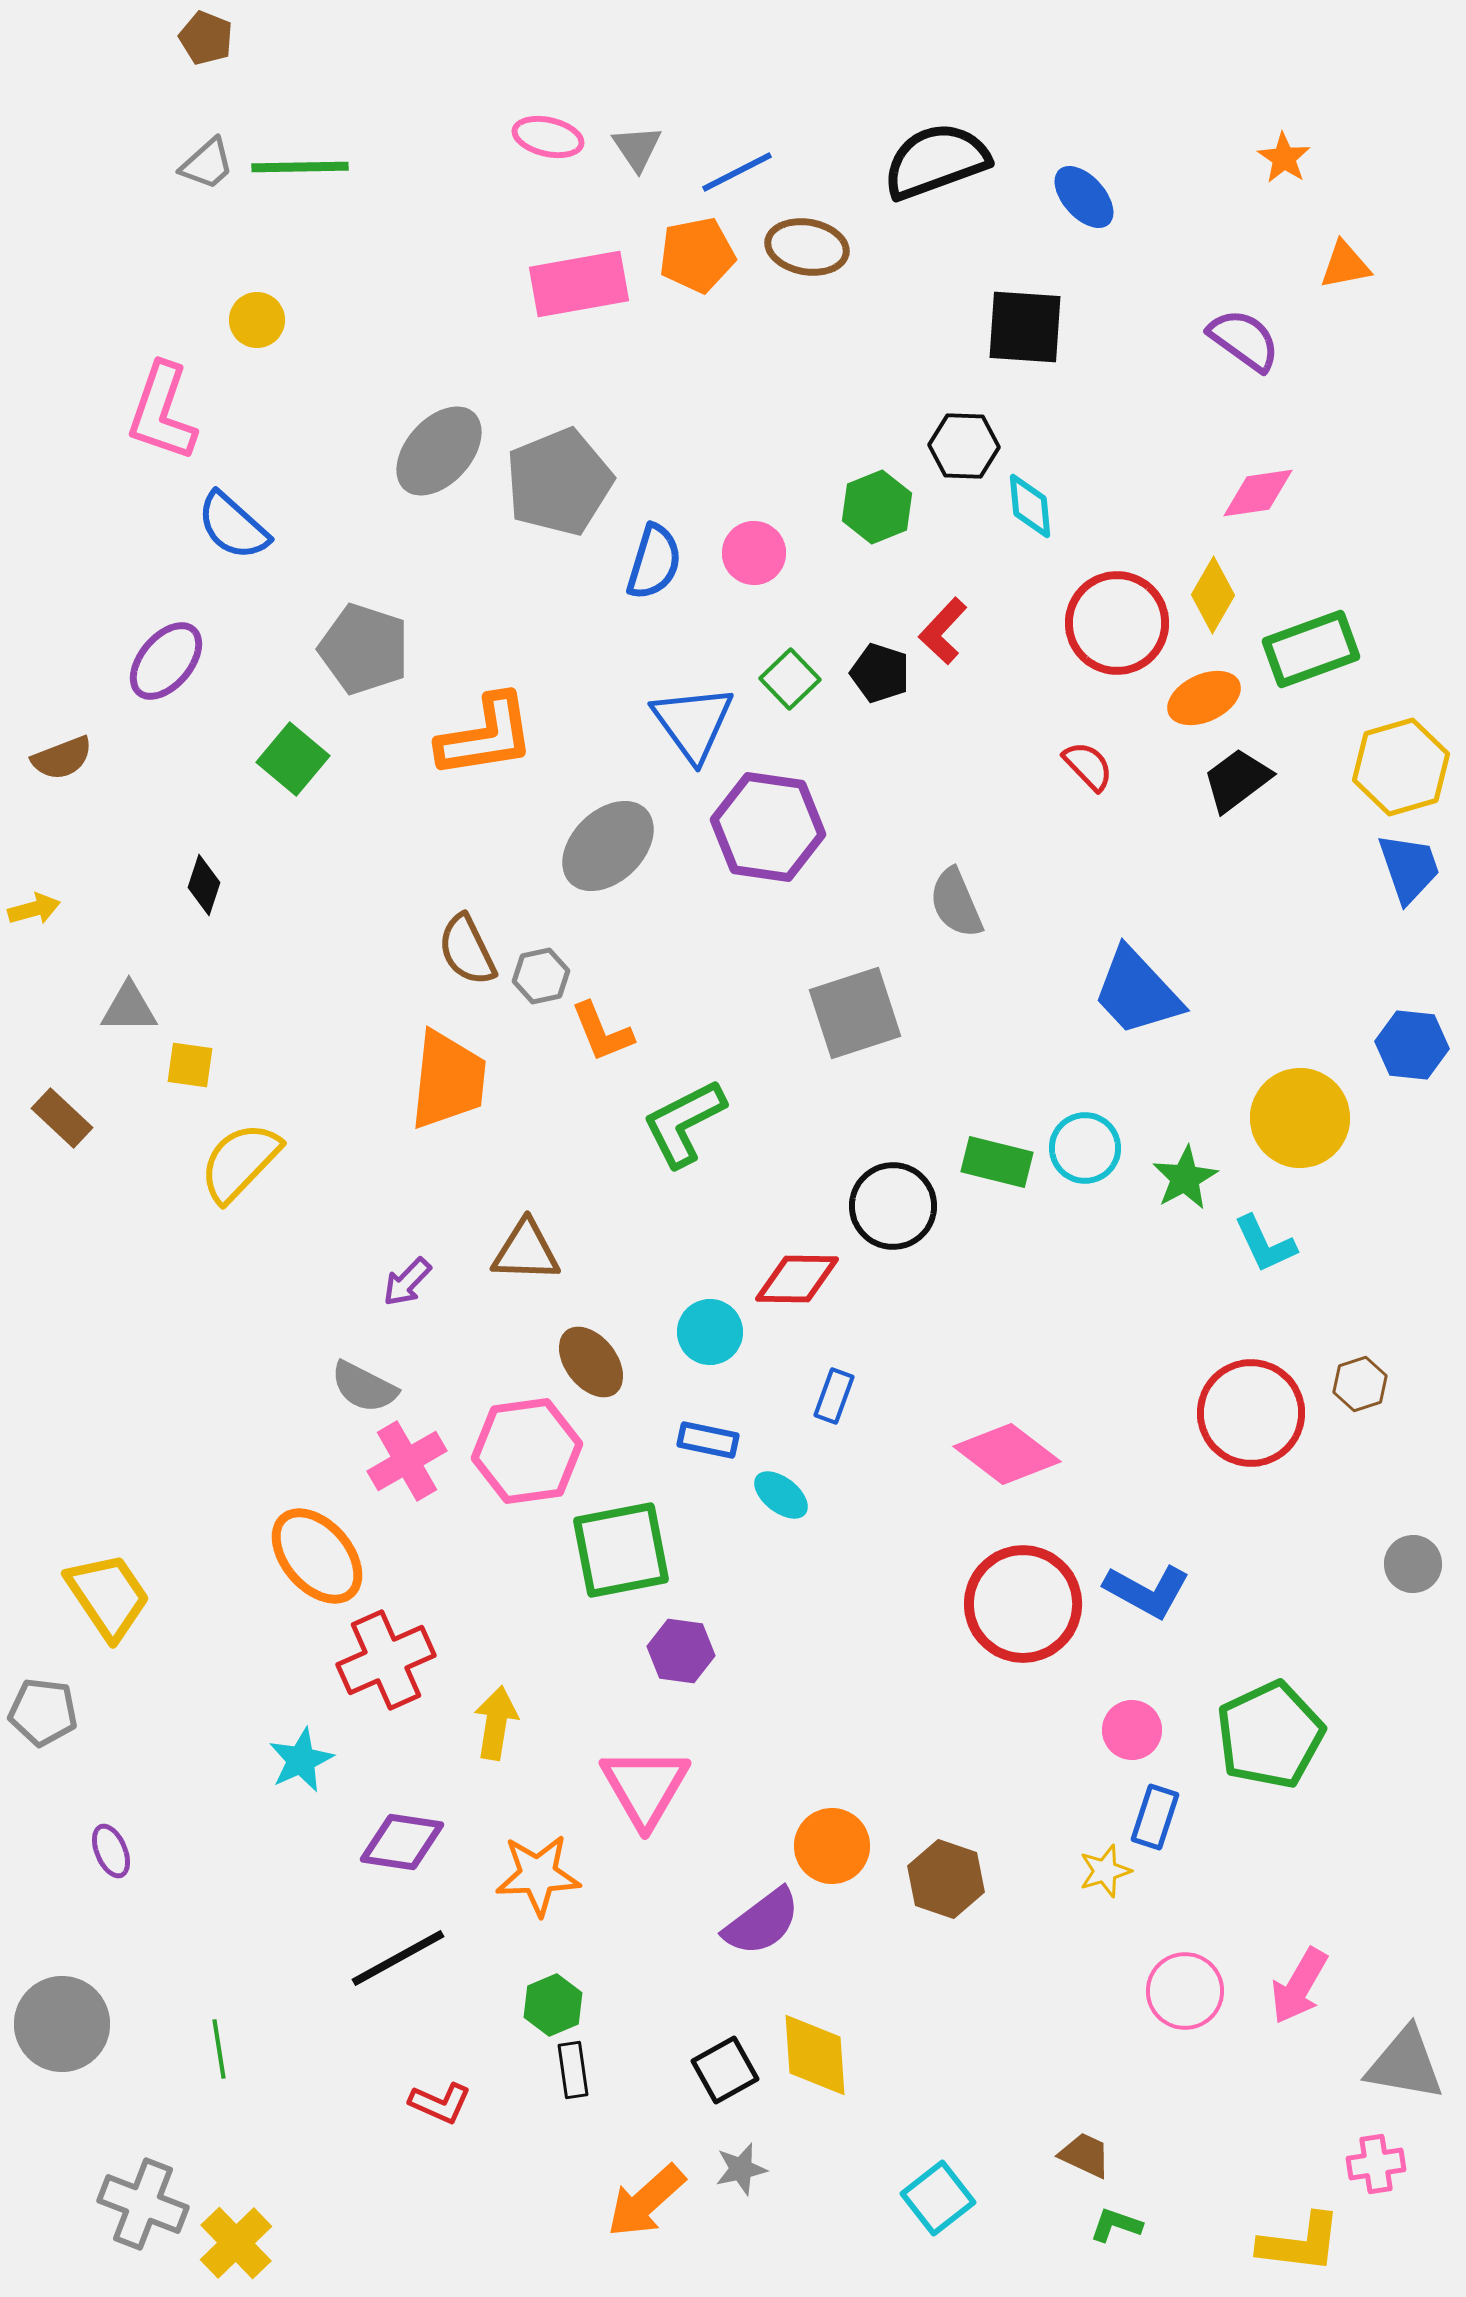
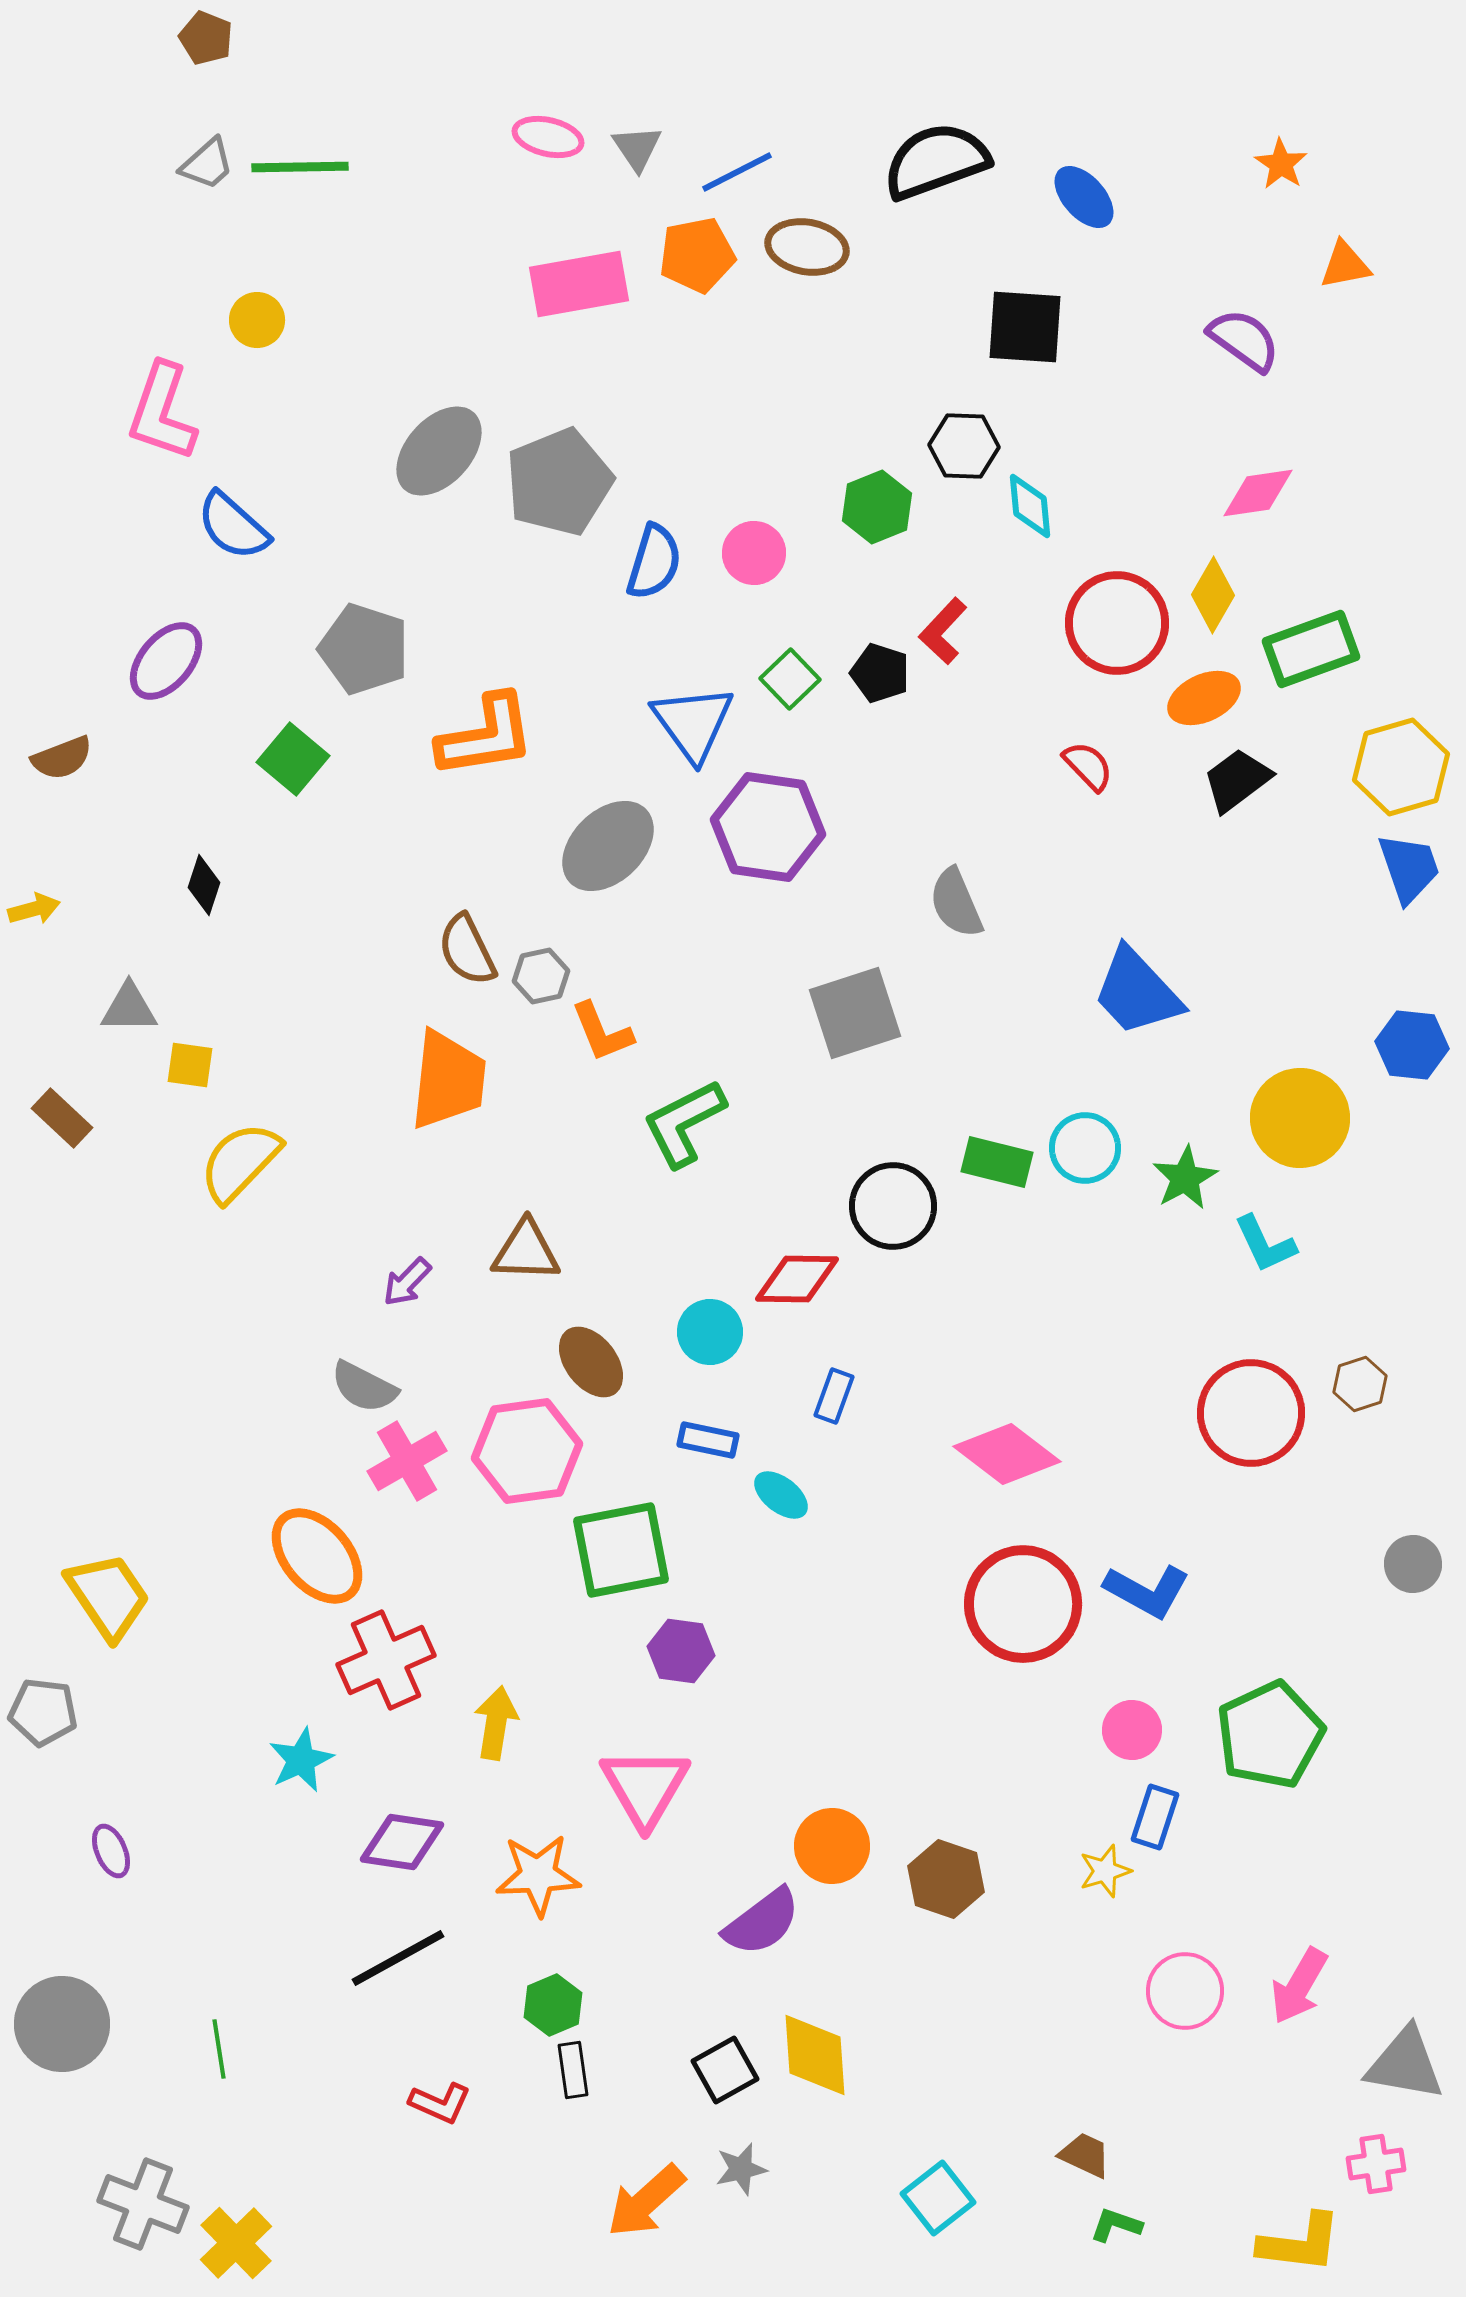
orange star at (1284, 158): moved 3 px left, 6 px down
